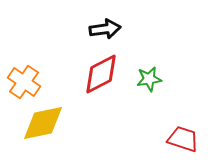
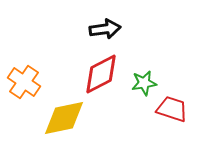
green star: moved 5 px left, 4 px down
yellow diamond: moved 21 px right, 5 px up
red trapezoid: moved 11 px left, 30 px up
